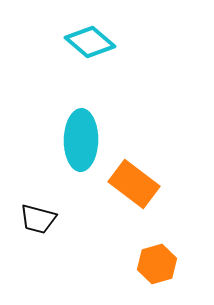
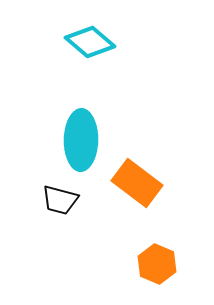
orange rectangle: moved 3 px right, 1 px up
black trapezoid: moved 22 px right, 19 px up
orange hexagon: rotated 21 degrees counterclockwise
